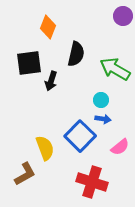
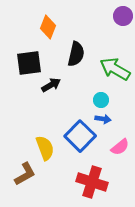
black arrow: moved 4 px down; rotated 138 degrees counterclockwise
